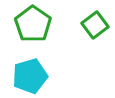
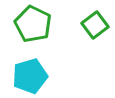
green pentagon: rotated 9 degrees counterclockwise
